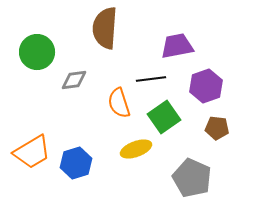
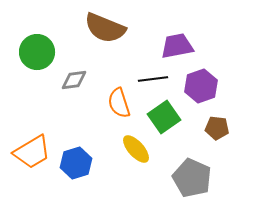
brown semicircle: rotated 72 degrees counterclockwise
black line: moved 2 px right
purple hexagon: moved 5 px left
yellow ellipse: rotated 68 degrees clockwise
